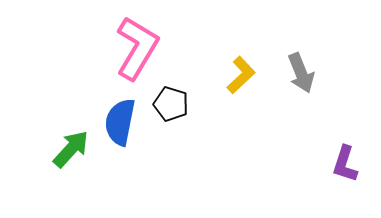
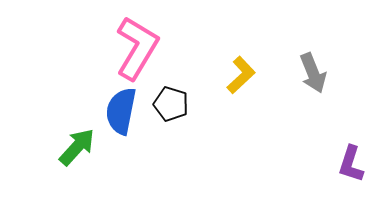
gray arrow: moved 12 px right
blue semicircle: moved 1 px right, 11 px up
green arrow: moved 6 px right, 2 px up
purple L-shape: moved 6 px right
